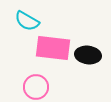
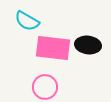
black ellipse: moved 10 px up
pink circle: moved 9 px right
